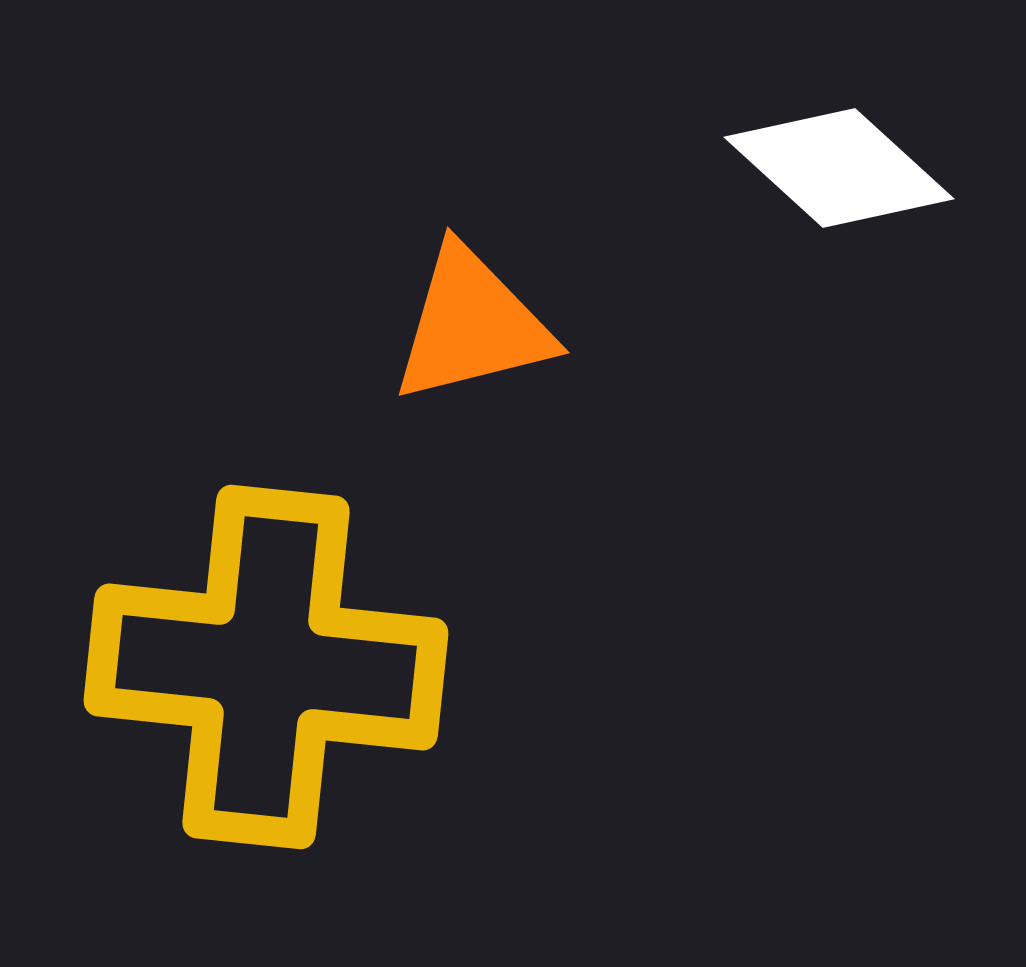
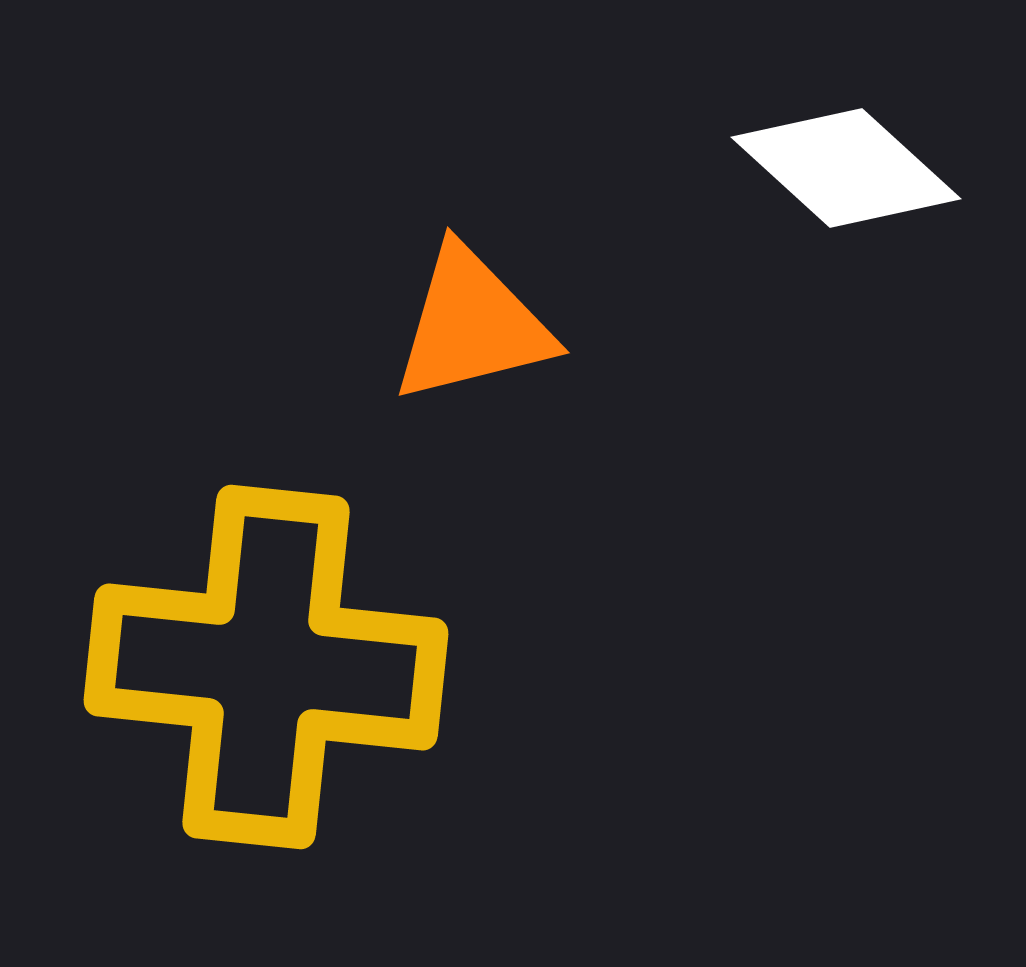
white diamond: moved 7 px right
